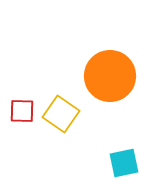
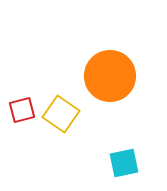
red square: moved 1 px up; rotated 16 degrees counterclockwise
